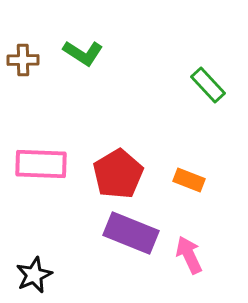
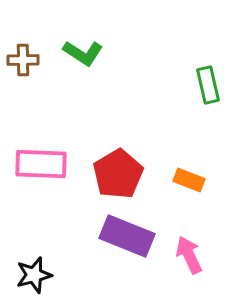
green rectangle: rotated 30 degrees clockwise
purple rectangle: moved 4 px left, 3 px down
black star: rotated 9 degrees clockwise
